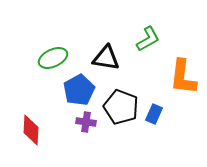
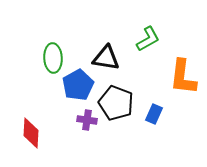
green ellipse: rotated 68 degrees counterclockwise
blue pentagon: moved 1 px left, 5 px up
black pentagon: moved 5 px left, 4 px up
purple cross: moved 1 px right, 2 px up
red diamond: moved 3 px down
